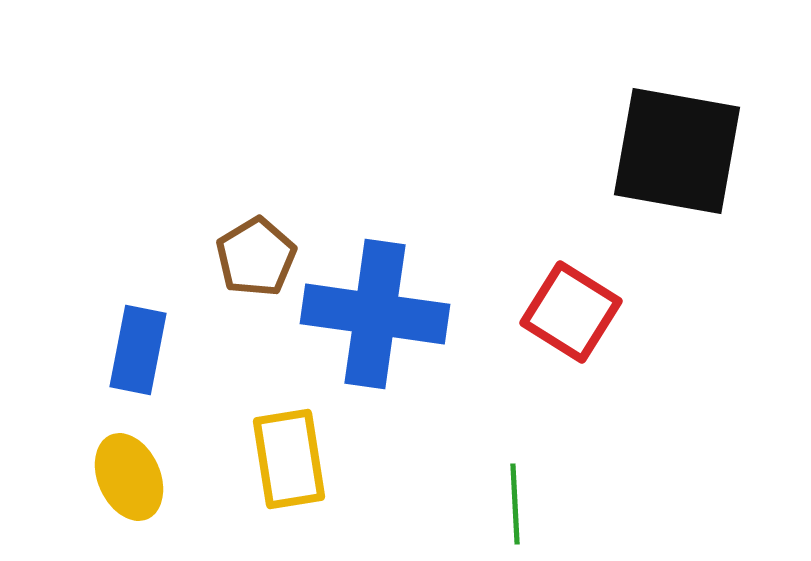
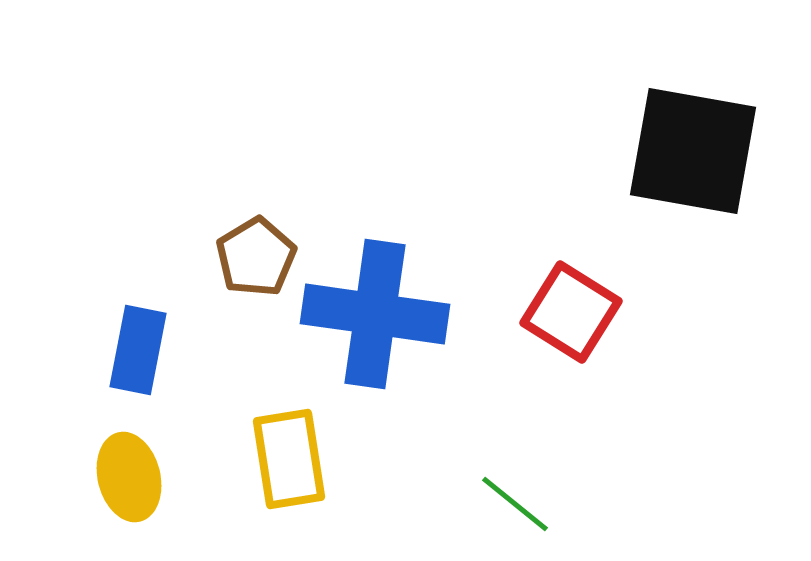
black square: moved 16 px right
yellow ellipse: rotated 10 degrees clockwise
green line: rotated 48 degrees counterclockwise
